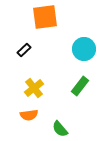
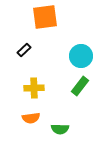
cyan circle: moved 3 px left, 7 px down
yellow cross: rotated 36 degrees clockwise
orange semicircle: moved 2 px right, 3 px down
green semicircle: rotated 48 degrees counterclockwise
